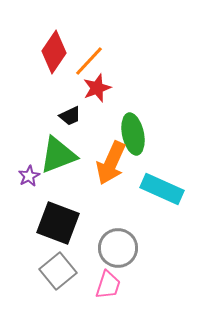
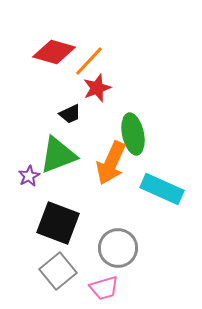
red diamond: rotated 72 degrees clockwise
black trapezoid: moved 2 px up
pink trapezoid: moved 4 px left, 3 px down; rotated 56 degrees clockwise
